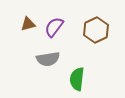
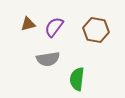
brown hexagon: rotated 25 degrees counterclockwise
